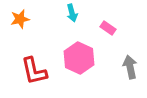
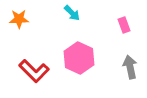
cyan arrow: rotated 30 degrees counterclockwise
orange star: moved 1 px left; rotated 12 degrees clockwise
pink rectangle: moved 16 px right, 3 px up; rotated 35 degrees clockwise
red L-shape: rotated 32 degrees counterclockwise
